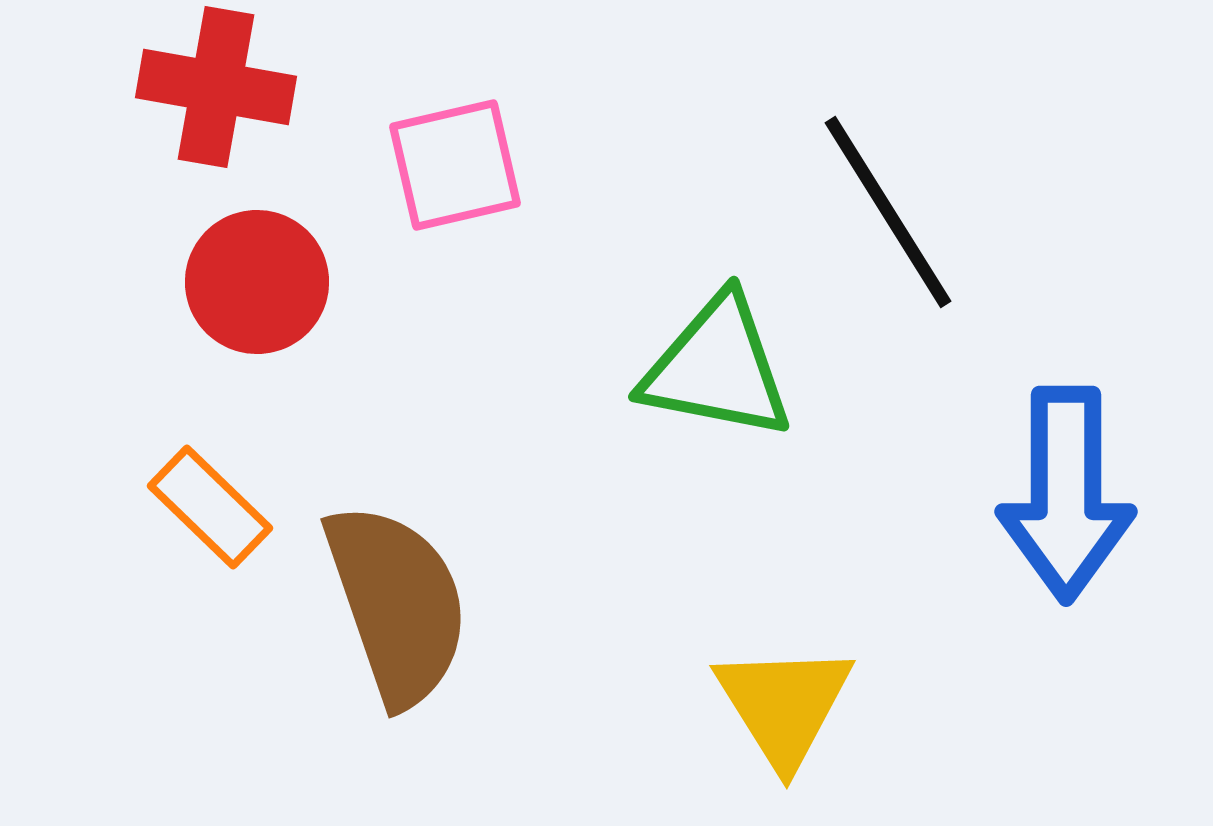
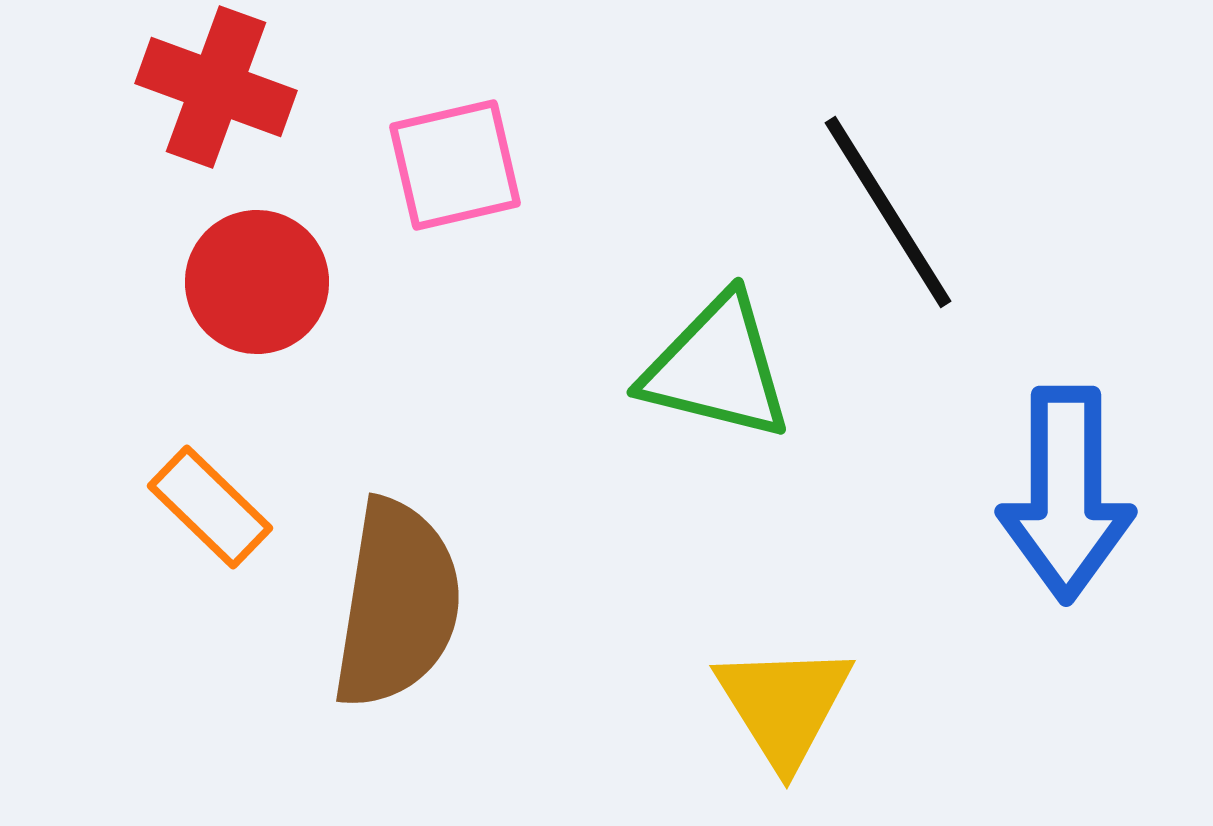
red cross: rotated 10 degrees clockwise
green triangle: rotated 3 degrees clockwise
brown semicircle: rotated 28 degrees clockwise
